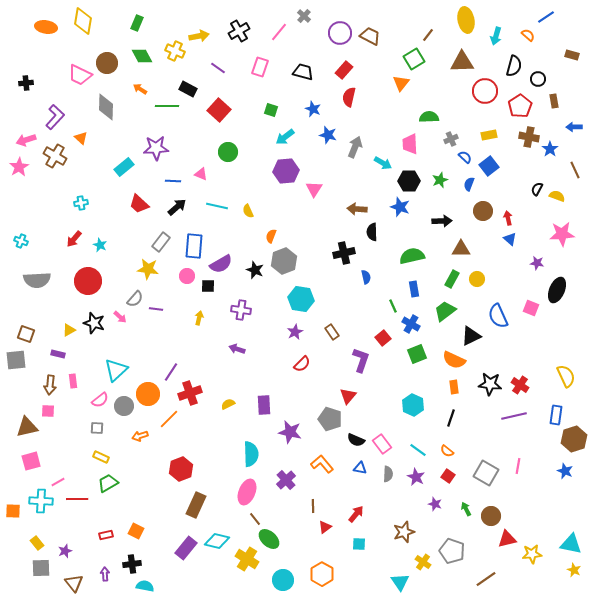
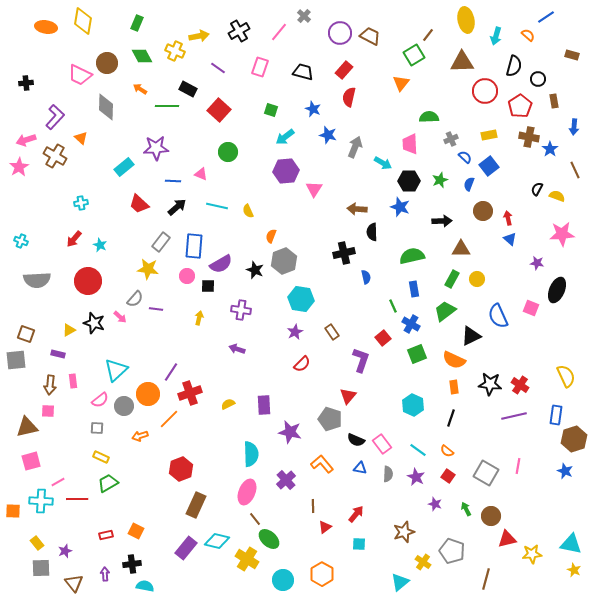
green square at (414, 59): moved 4 px up
blue arrow at (574, 127): rotated 84 degrees counterclockwise
brown line at (486, 579): rotated 40 degrees counterclockwise
cyan triangle at (400, 582): rotated 24 degrees clockwise
